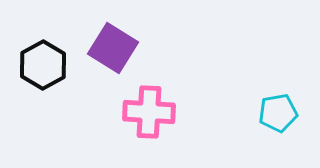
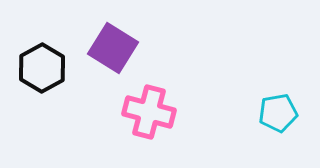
black hexagon: moved 1 px left, 3 px down
pink cross: rotated 12 degrees clockwise
